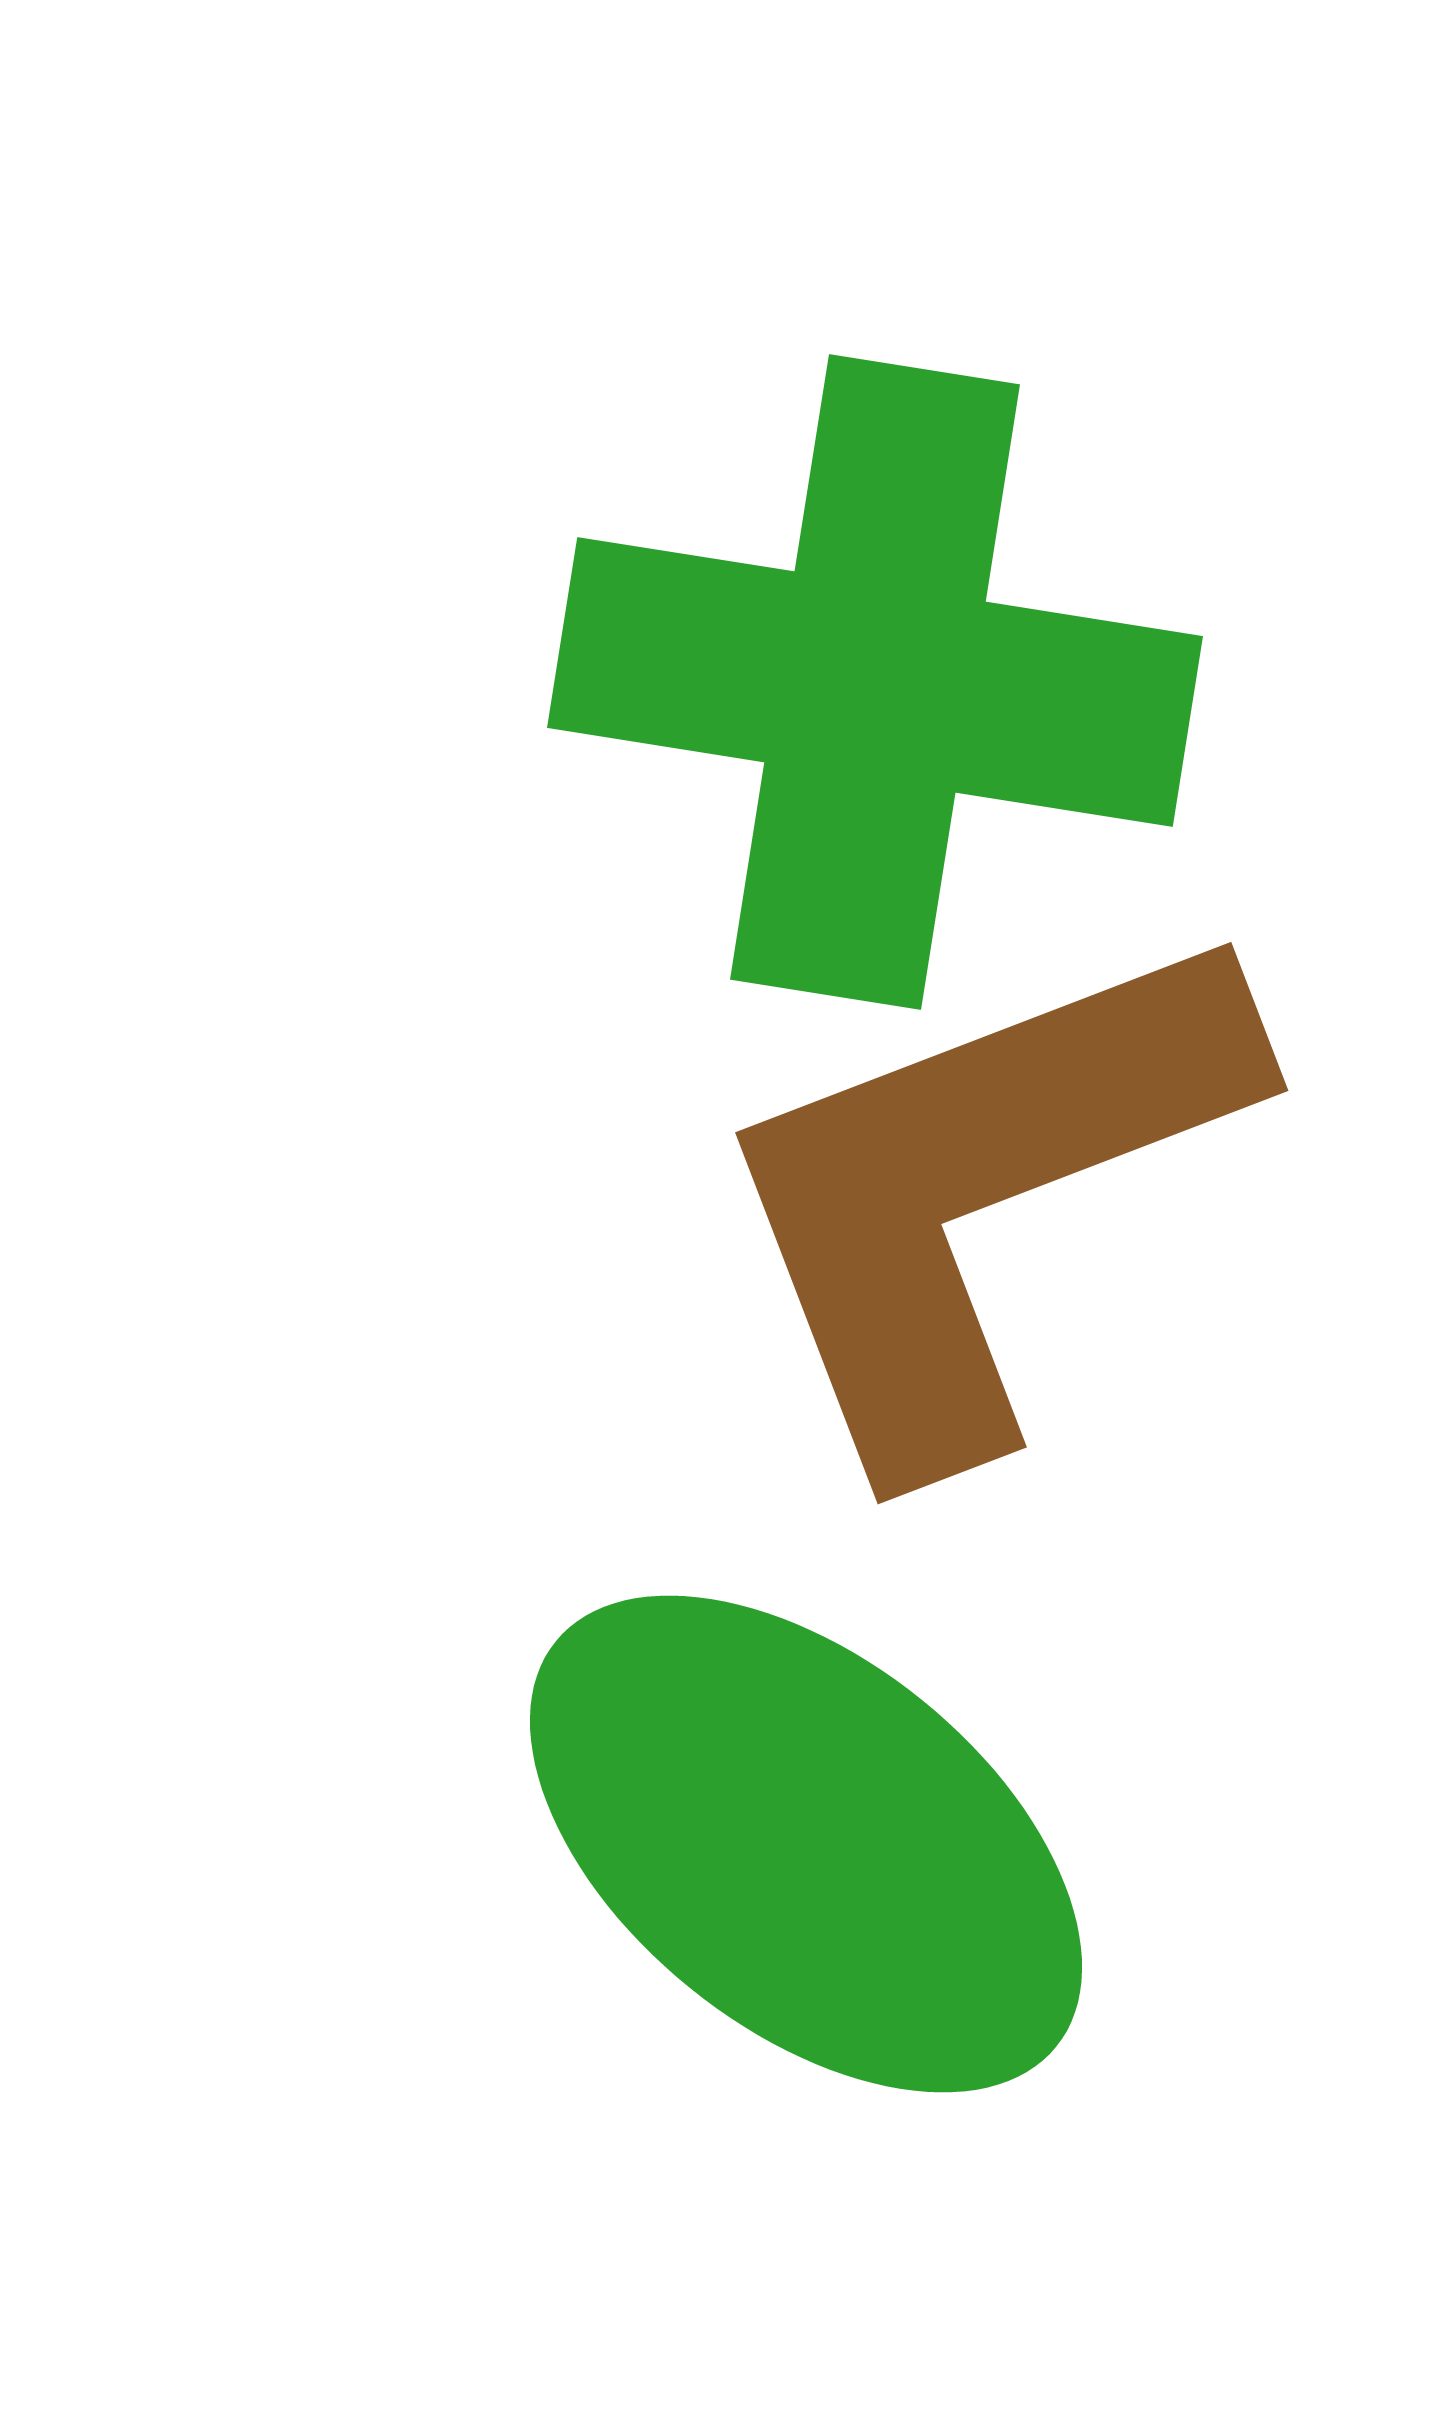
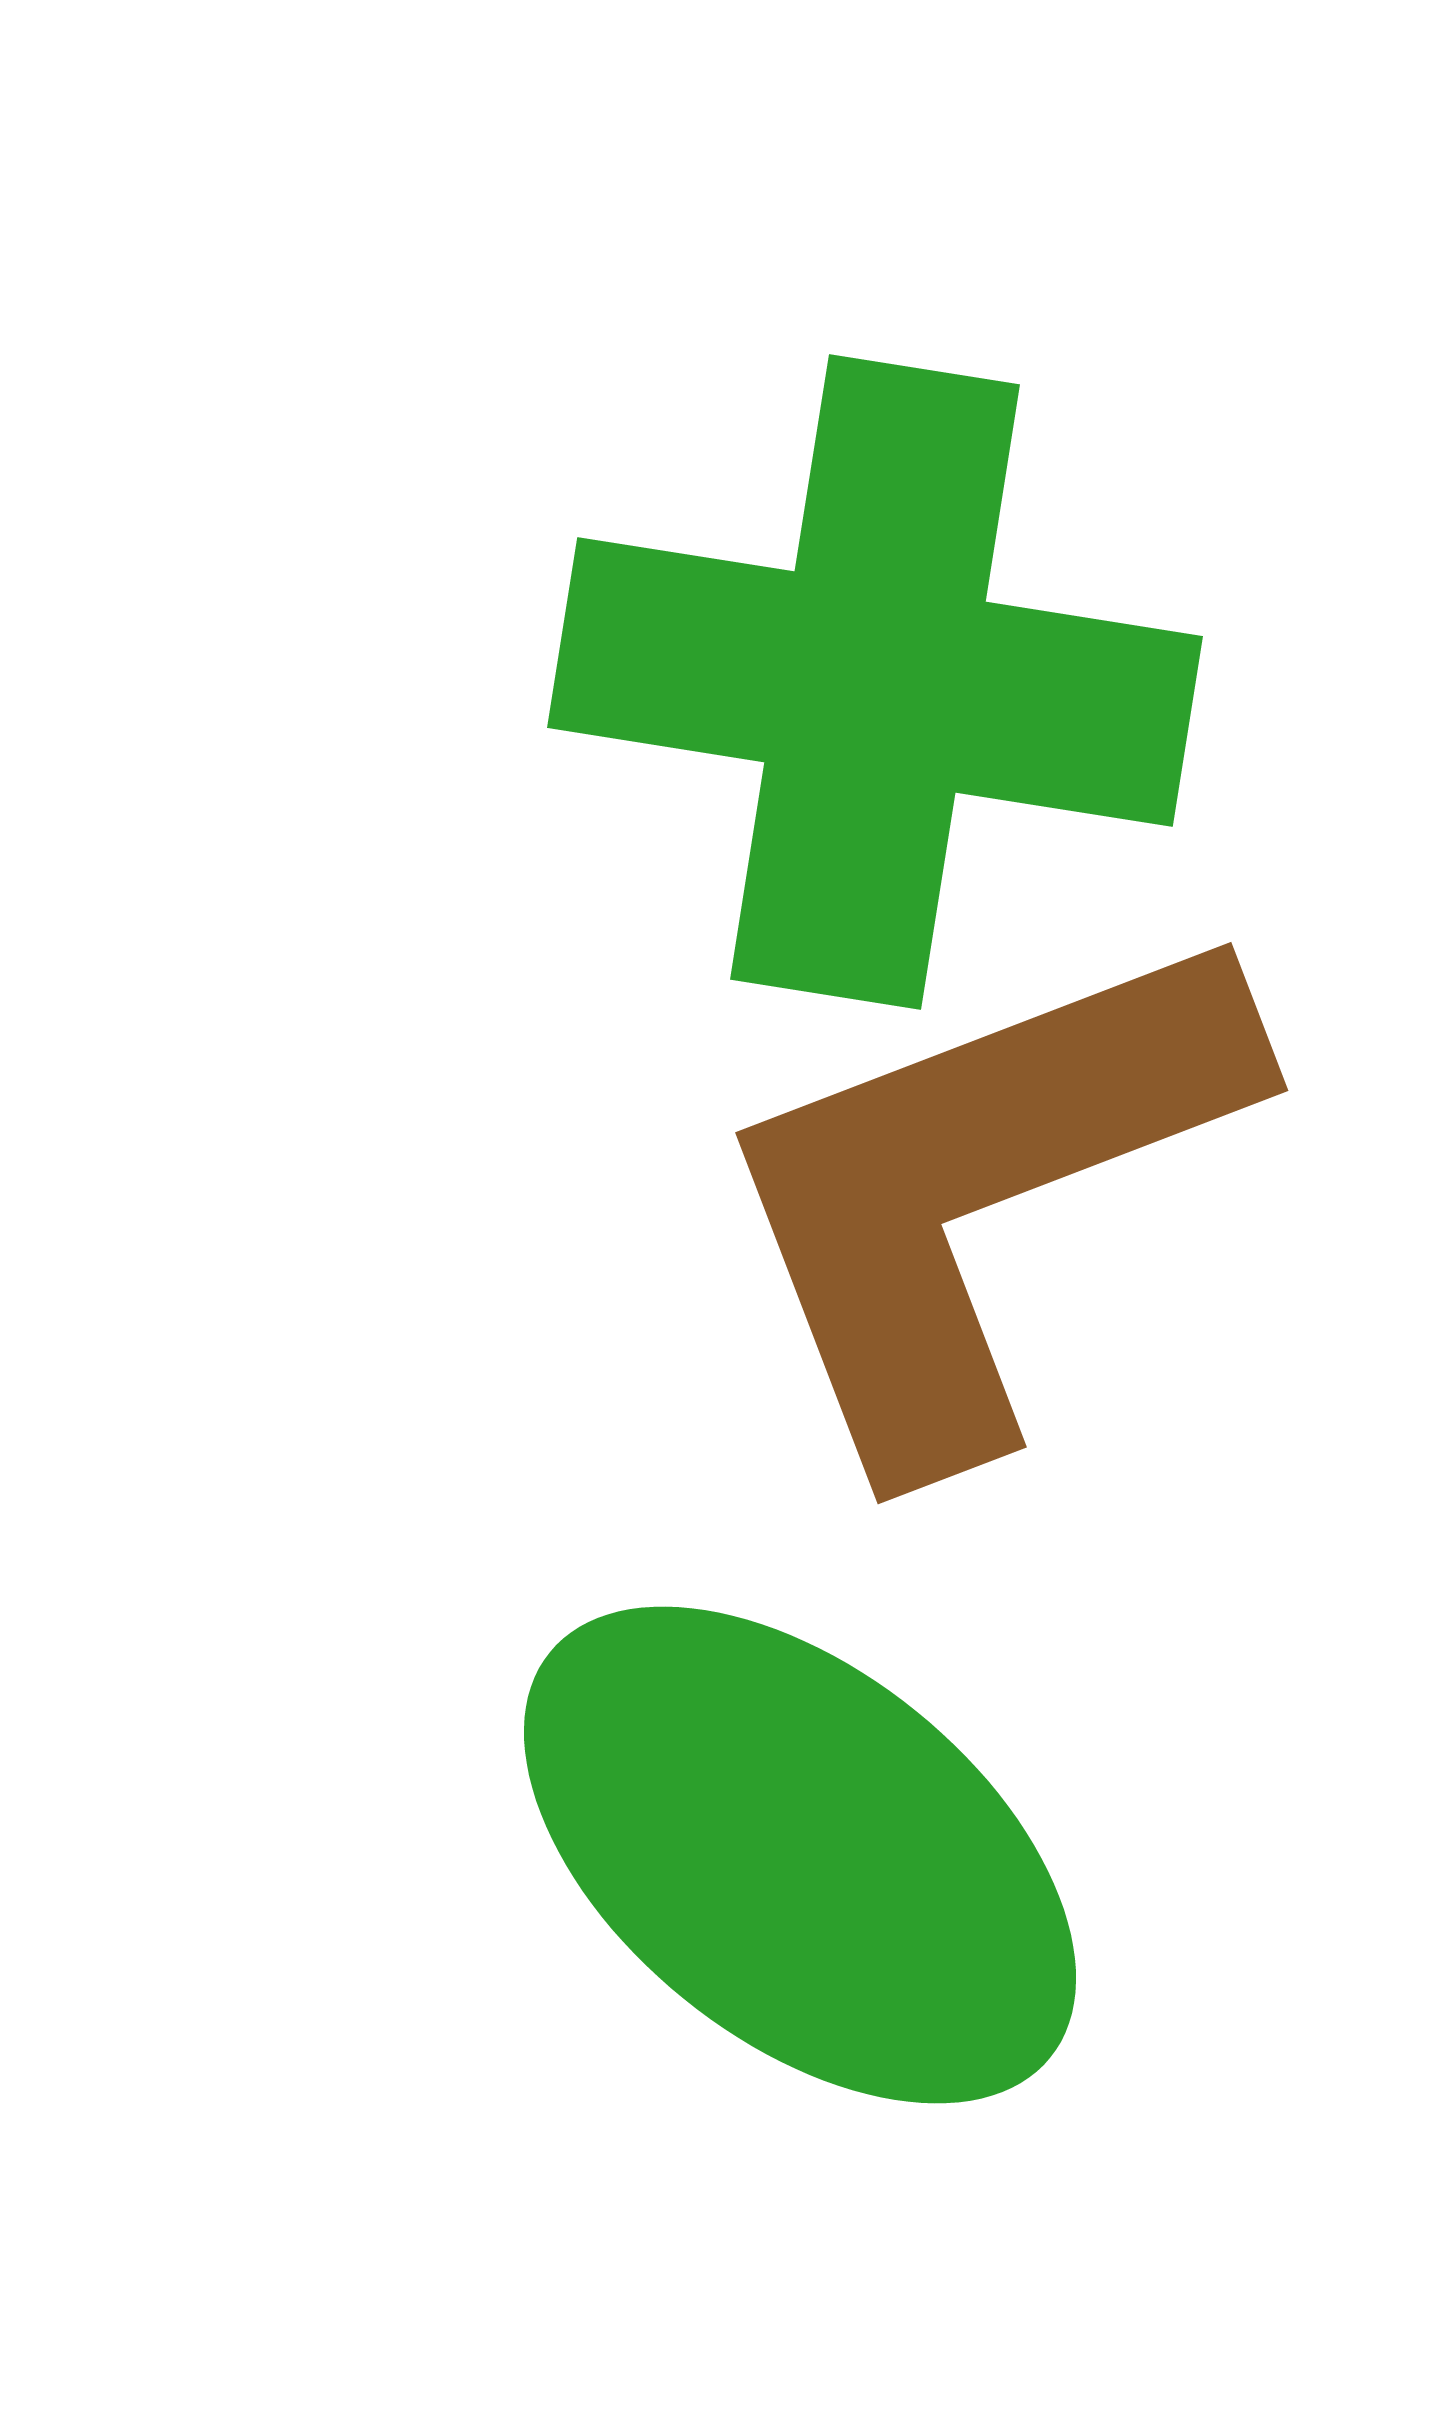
green ellipse: moved 6 px left, 11 px down
